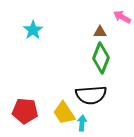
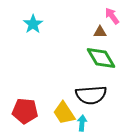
pink arrow: moved 10 px left, 1 px up; rotated 24 degrees clockwise
cyan star: moved 6 px up
green diamond: rotated 52 degrees counterclockwise
